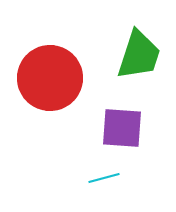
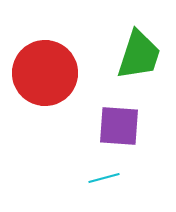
red circle: moved 5 px left, 5 px up
purple square: moved 3 px left, 2 px up
